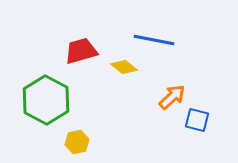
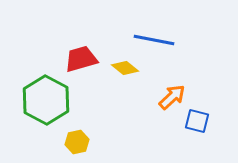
red trapezoid: moved 8 px down
yellow diamond: moved 1 px right, 1 px down
blue square: moved 1 px down
